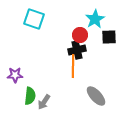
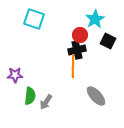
black square: moved 1 px left, 4 px down; rotated 28 degrees clockwise
gray arrow: moved 2 px right
